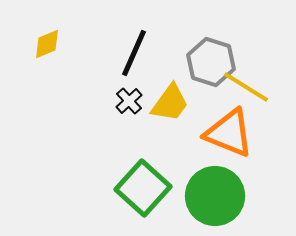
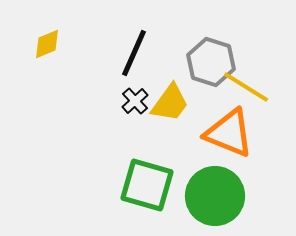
black cross: moved 6 px right
green square: moved 4 px right, 3 px up; rotated 26 degrees counterclockwise
